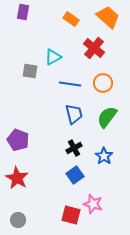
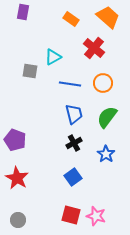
purple pentagon: moved 3 px left
black cross: moved 5 px up
blue star: moved 2 px right, 2 px up
blue square: moved 2 px left, 2 px down
pink star: moved 3 px right, 12 px down
